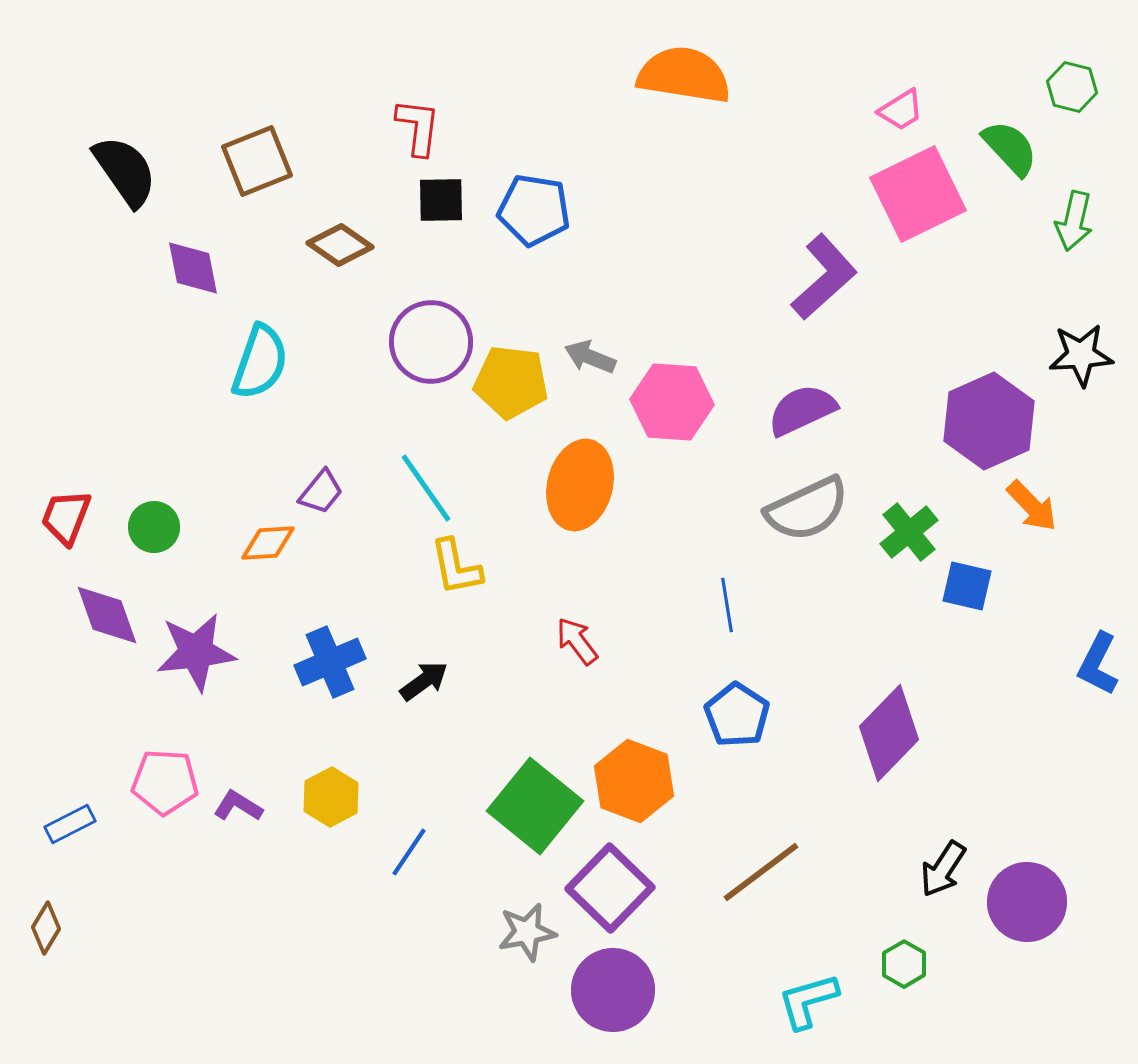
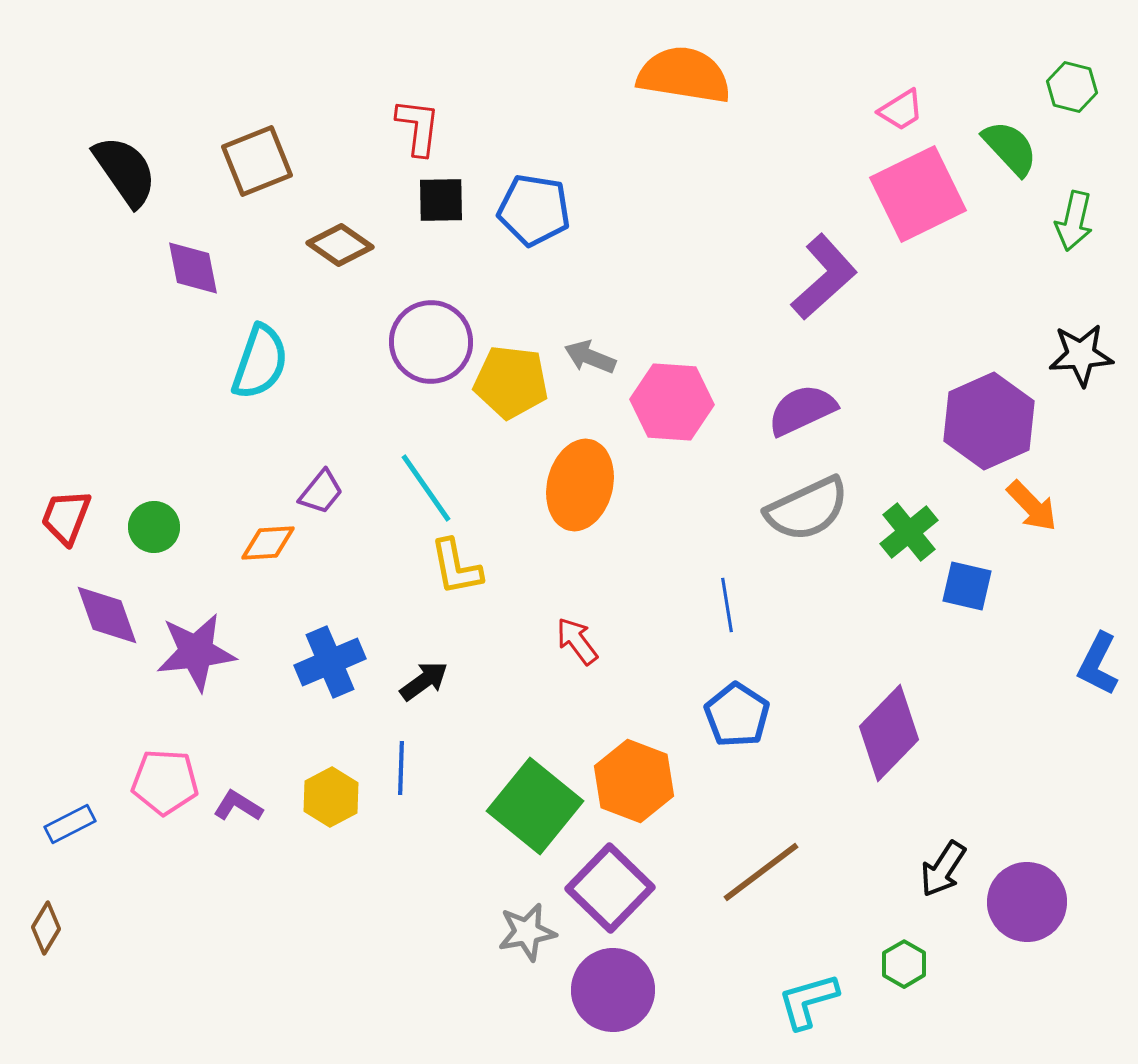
blue line at (409, 852): moved 8 px left, 84 px up; rotated 32 degrees counterclockwise
